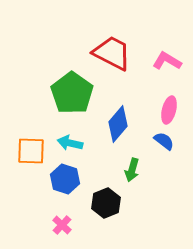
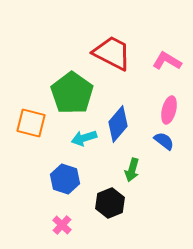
cyan arrow: moved 14 px right, 5 px up; rotated 30 degrees counterclockwise
orange square: moved 28 px up; rotated 12 degrees clockwise
black hexagon: moved 4 px right
